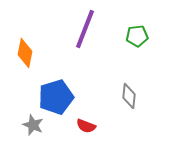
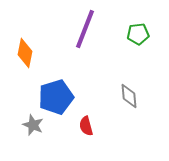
green pentagon: moved 1 px right, 2 px up
gray diamond: rotated 10 degrees counterclockwise
red semicircle: rotated 54 degrees clockwise
